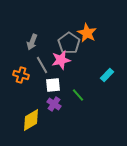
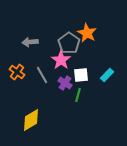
gray arrow: moved 2 px left; rotated 63 degrees clockwise
pink star: rotated 24 degrees counterclockwise
gray line: moved 10 px down
orange cross: moved 4 px left, 3 px up; rotated 21 degrees clockwise
white square: moved 28 px right, 10 px up
green line: rotated 56 degrees clockwise
purple cross: moved 11 px right, 21 px up
